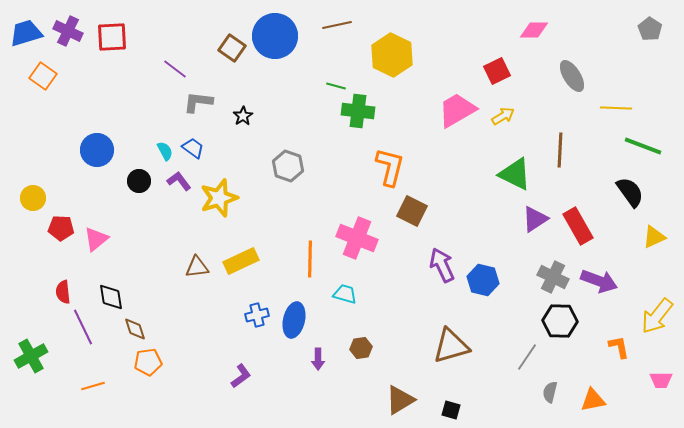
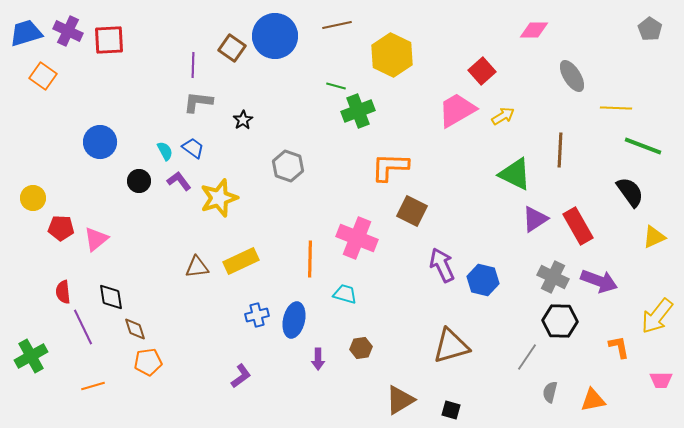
red square at (112, 37): moved 3 px left, 3 px down
purple line at (175, 69): moved 18 px right, 4 px up; rotated 55 degrees clockwise
red square at (497, 71): moved 15 px left; rotated 16 degrees counterclockwise
green cross at (358, 111): rotated 28 degrees counterclockwise
black star at (243, 116): moved 4 px down
blue circle at (97, 150): moved 3 px right, 8 px up
orange L-shape at (390, 167): rotated 102 degrees counterclockwise
